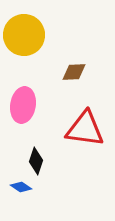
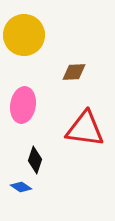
black diamond: moved 1 px left, 1 px up
